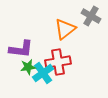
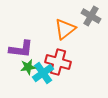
red cross: rotated 25 degrees clockwise
